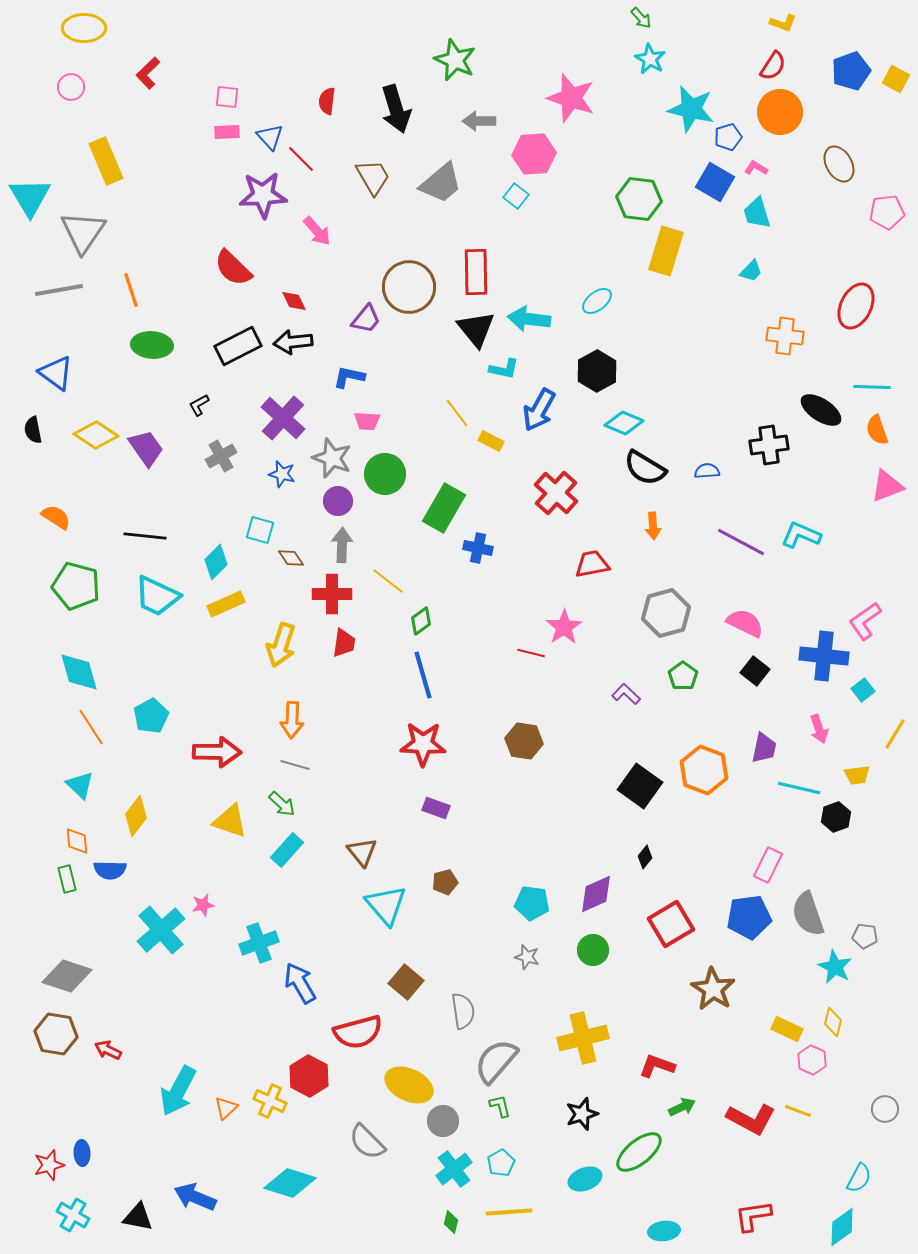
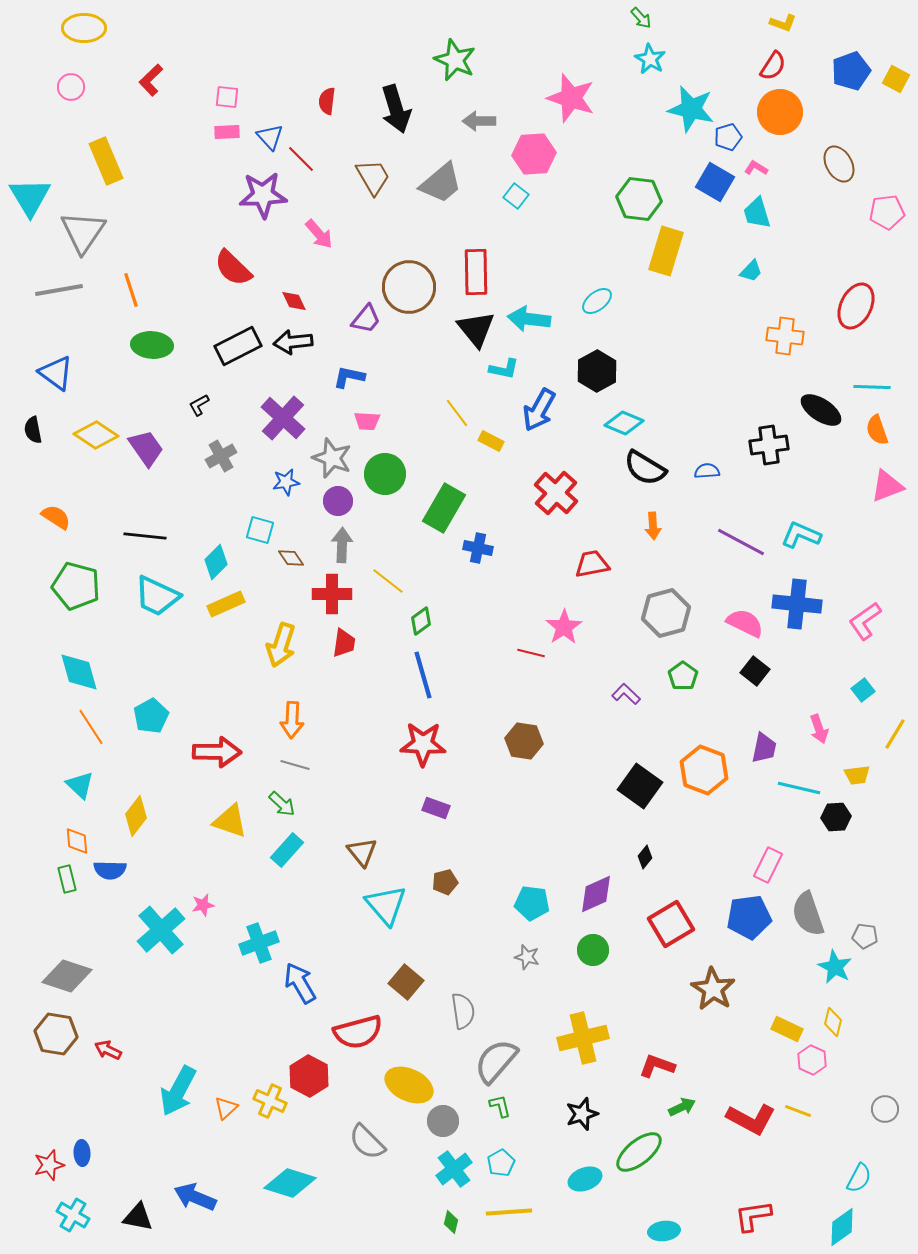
red L-shape at (148, 73): moved 3 px right, 7 px down
pink arrow at (317, 231): moved 2 px right, 3 px down
blue star at (282, 474): moved 4 px right, 8 px down; rotated 24 degrees counterclockwise
blue cross at (824, 656): moved 27 px left, 52 px up
black hexagon at (836, 817): rotated 16 degrees clockwise
